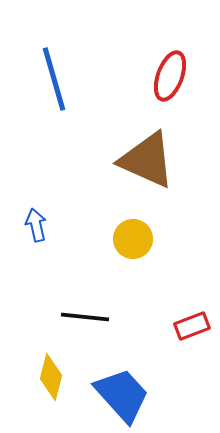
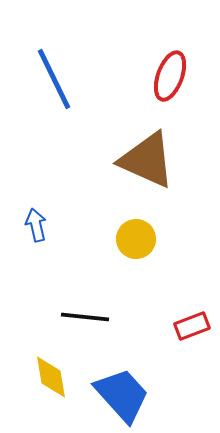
blue line: rotated 10 degrees counterclockwise
yellow circle: moved 3 px right
yellow diamond: rotated 24 degrees counterclockwise
